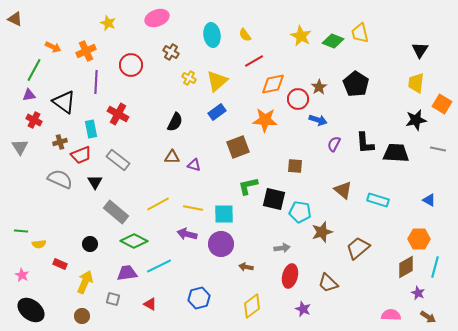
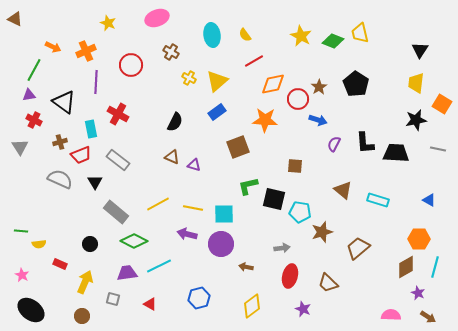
brown triangle at (172, 157): rotated 21 degrees clockwise
